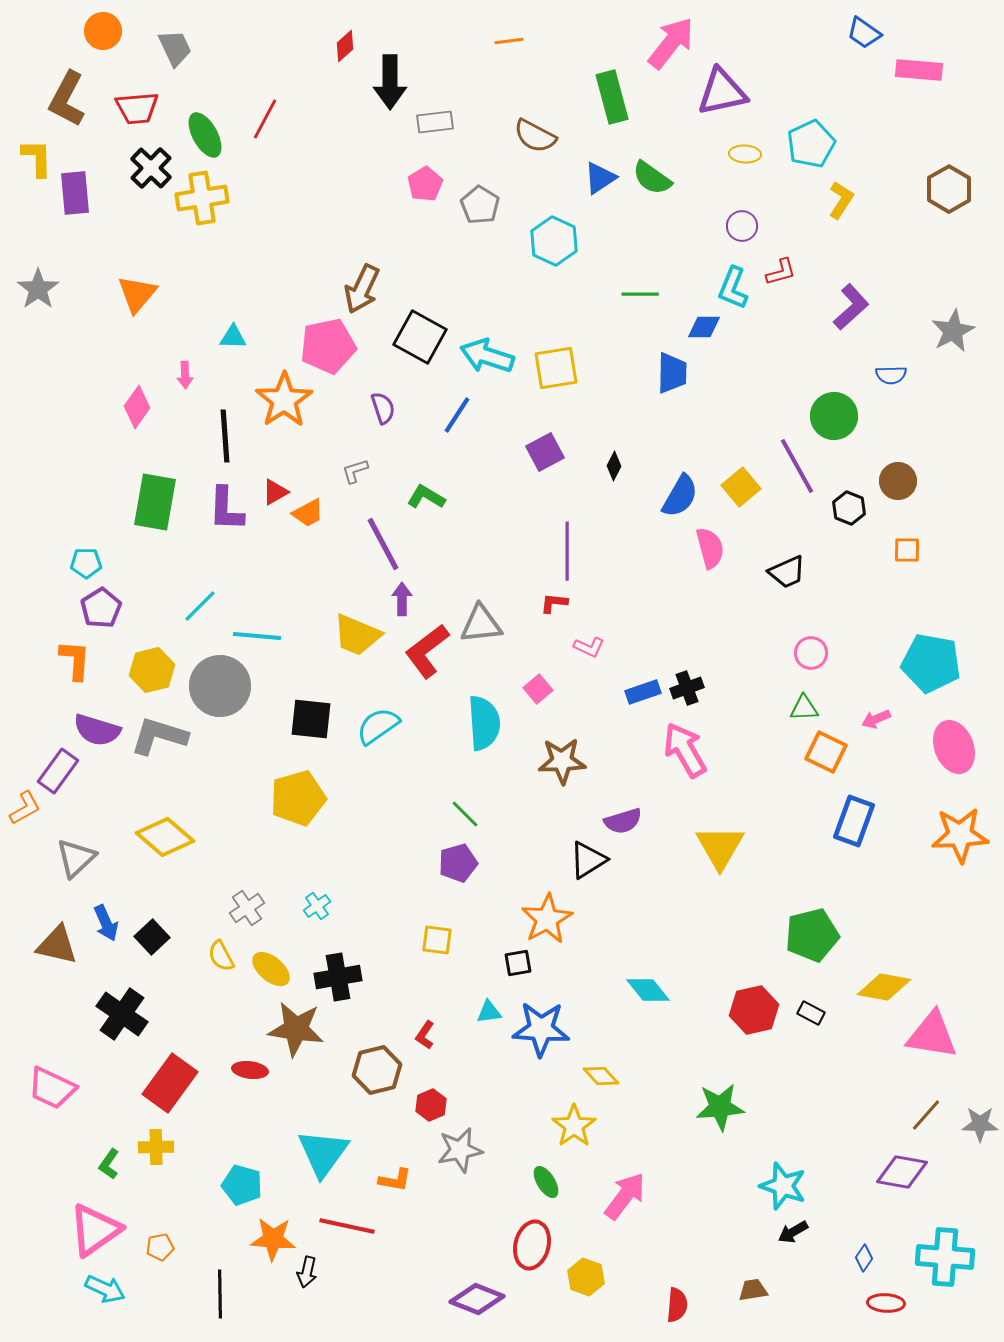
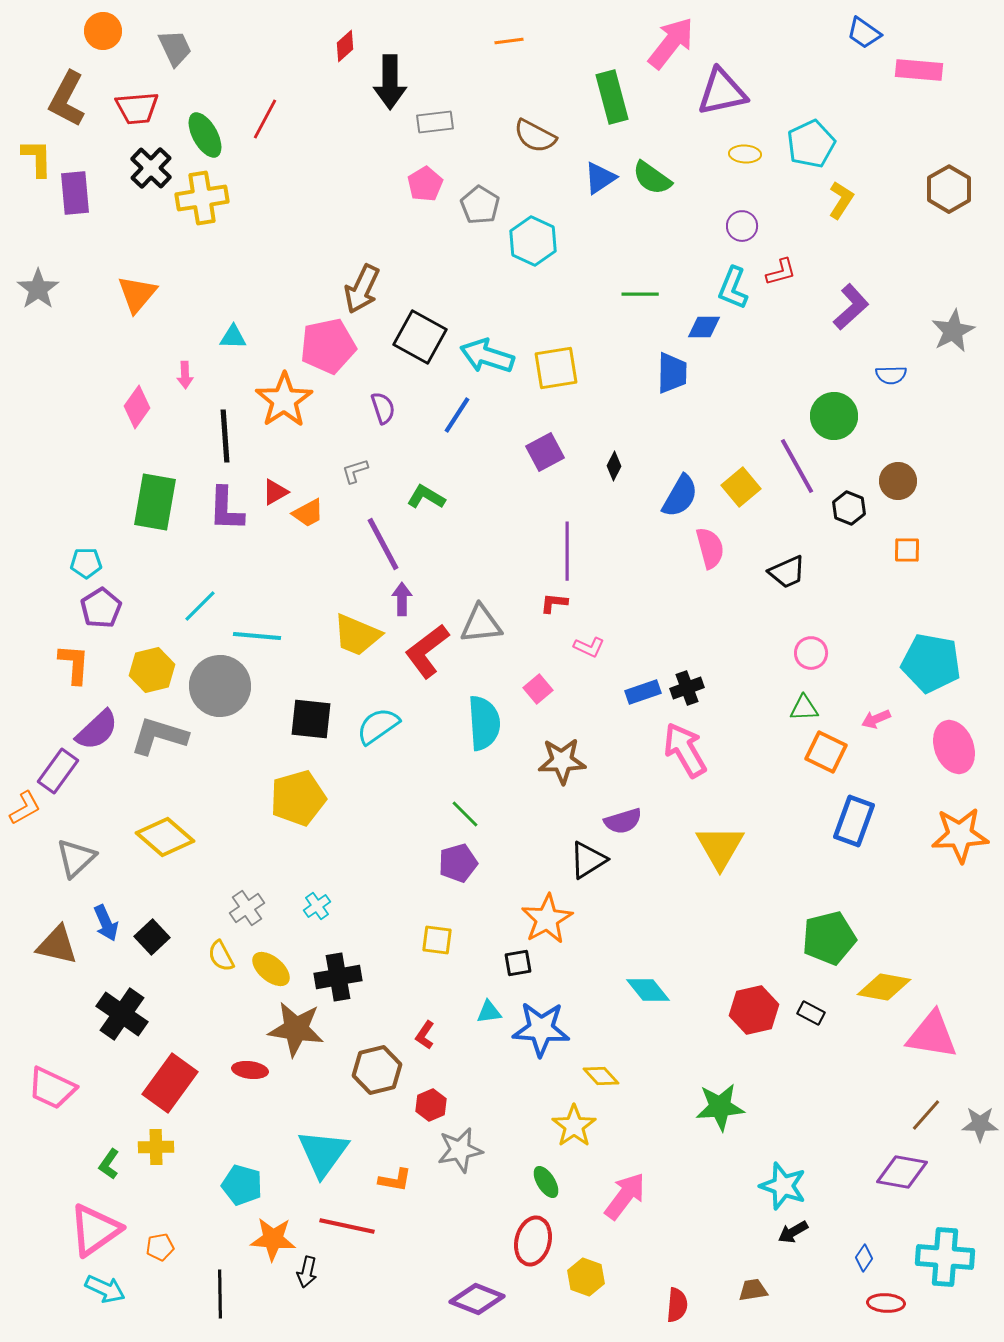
cyan hexagon at (554, 241): moved 21 px left
orange L-shape at (75, 660): moved 1 px left, 4 px down
purple semicircle at (97, 730): rotated 60 degrees counterclockwise
green pentagon at (812, 935): moved 17 px right, 3 px down
red ellipse at (532, 1245): moved 1 px right, 4 px up
